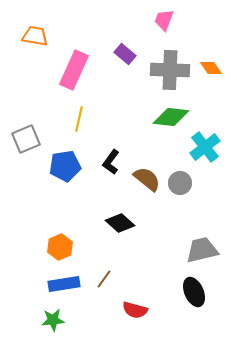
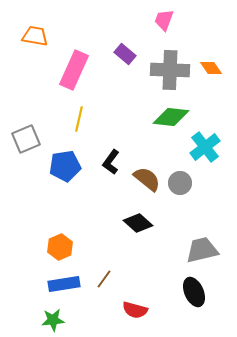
black diamond: moved 18 px right
